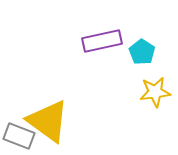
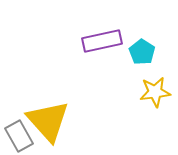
yellow triangle: rotated 12 degrees clockwise
gray rectangle: rotated 40 degrees clockwise
